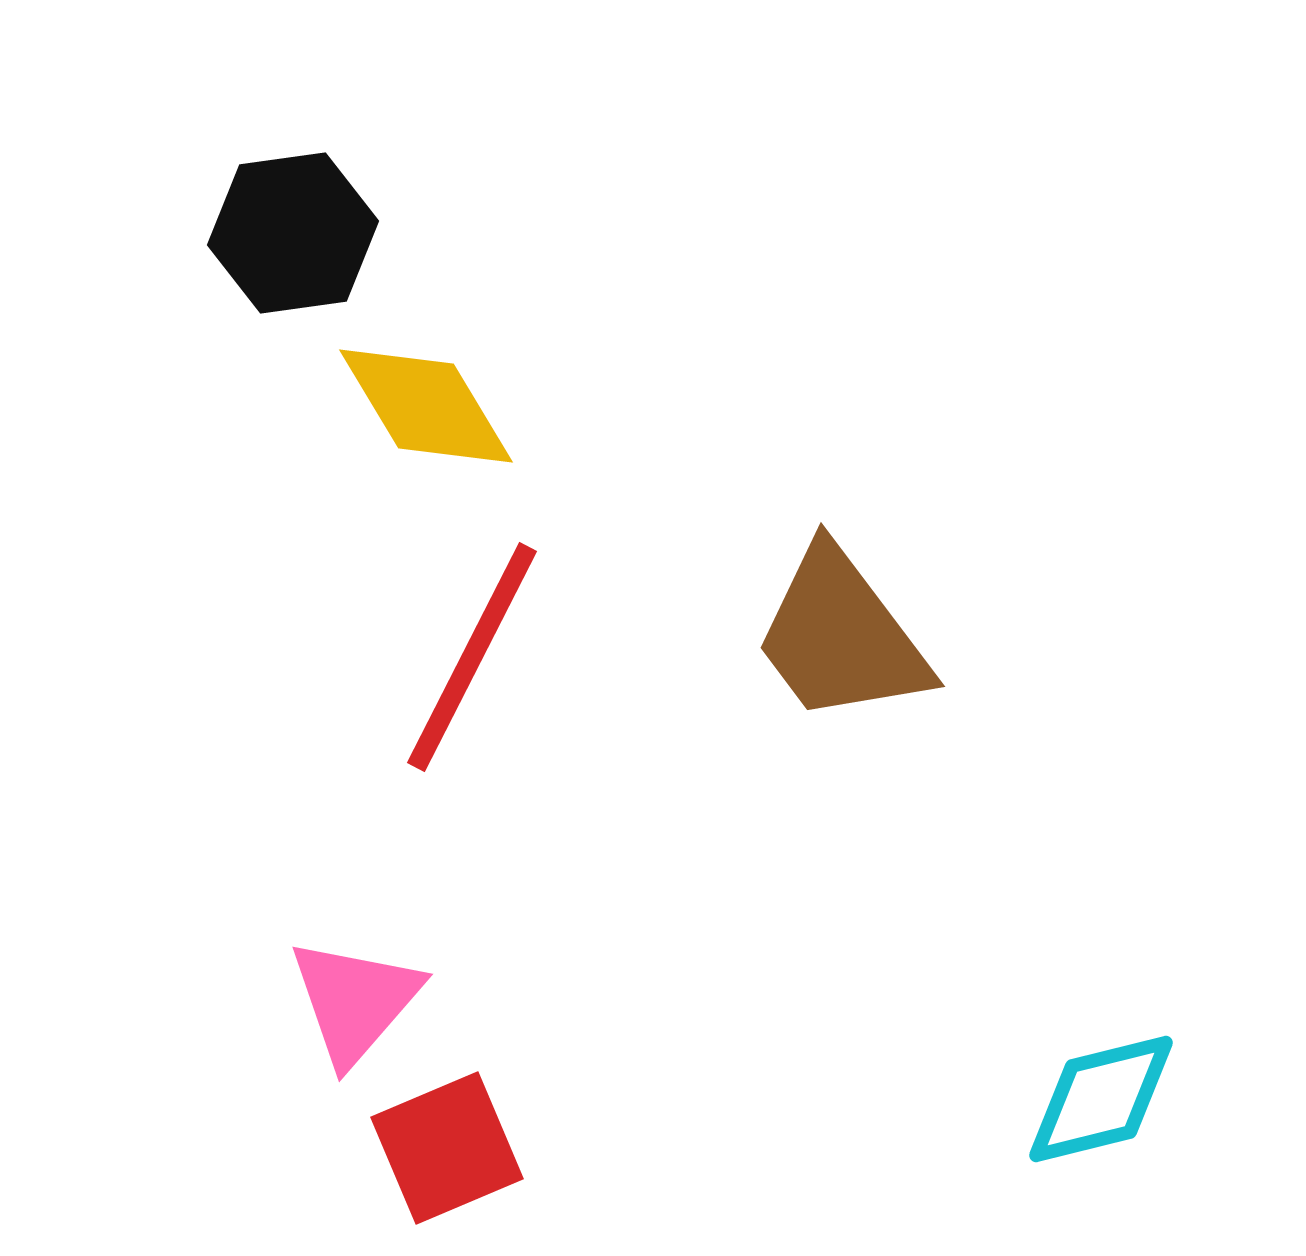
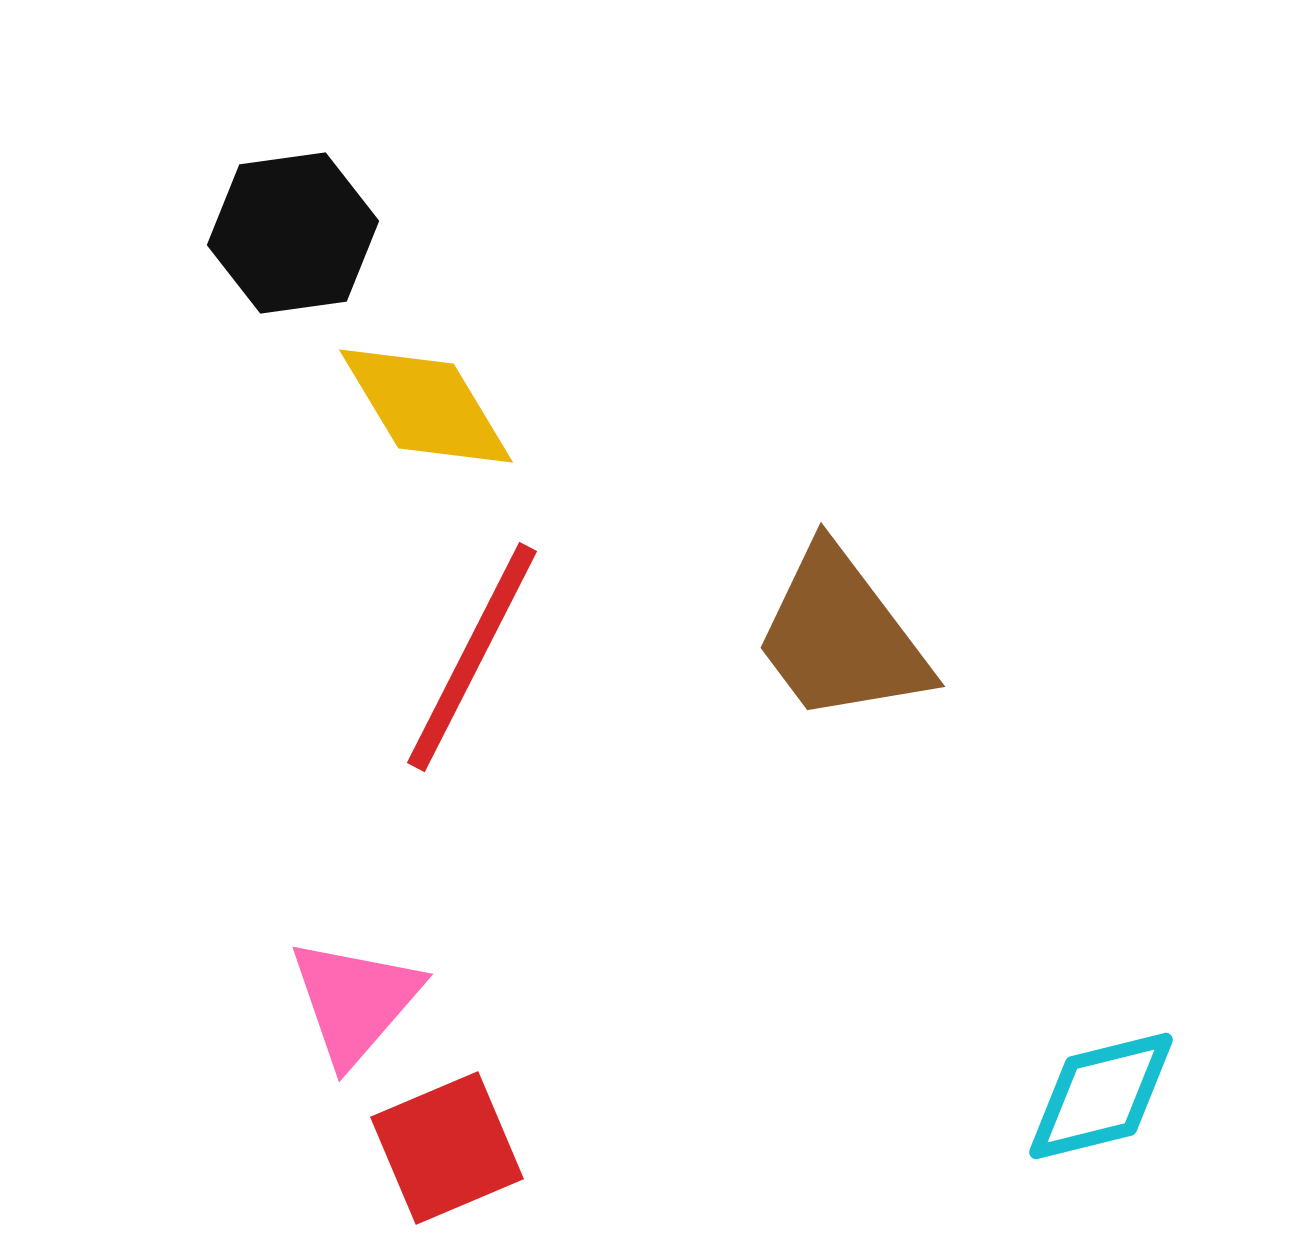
cyan diamond: moved 3 px up
